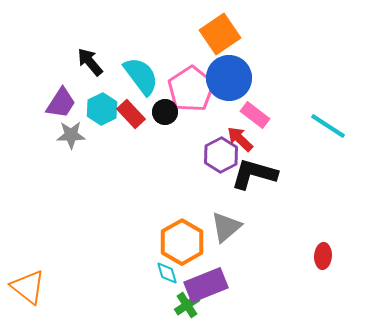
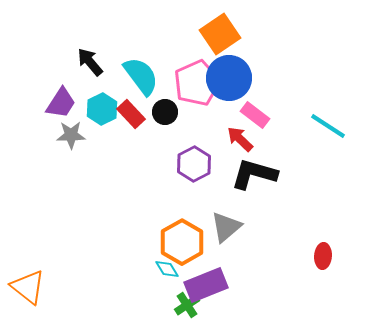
pink pentagon: moved 6 px right, 6 px up; rotated 9 degrees clockwise
purple hexagon: moved 27 px left, 9 px down
cyan diamond: moved 4 px up; rotated 15 degrees counterclockwise
